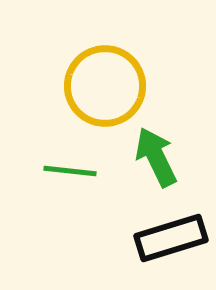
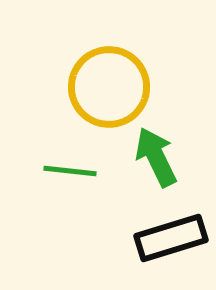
yellow circle: moved 4 px right, 1 px down
